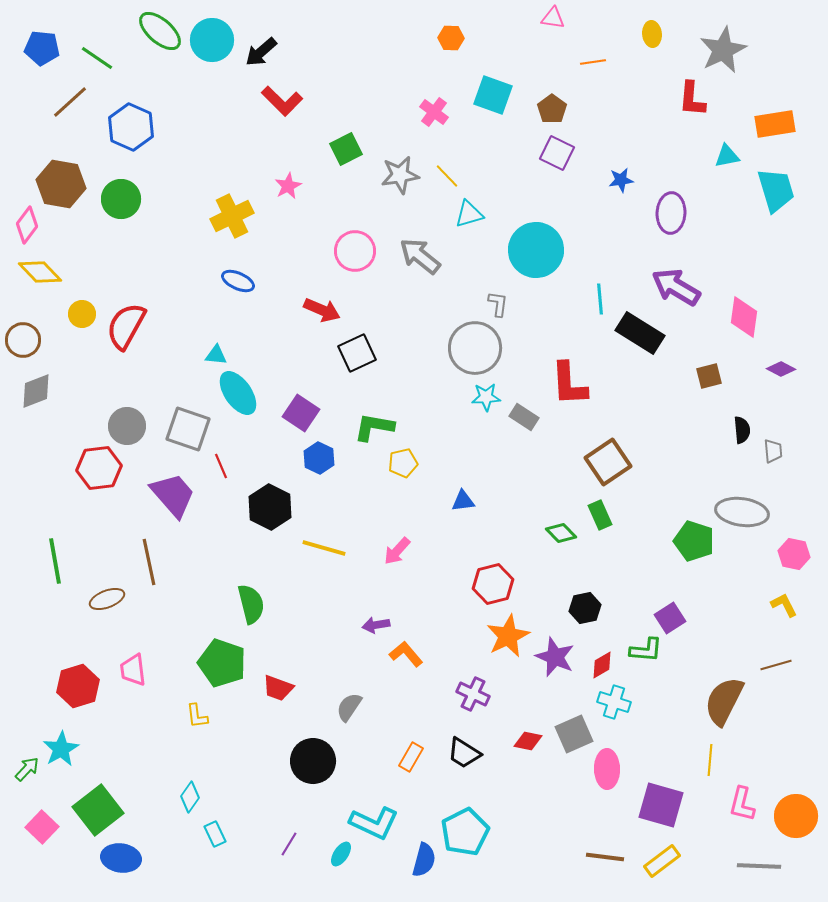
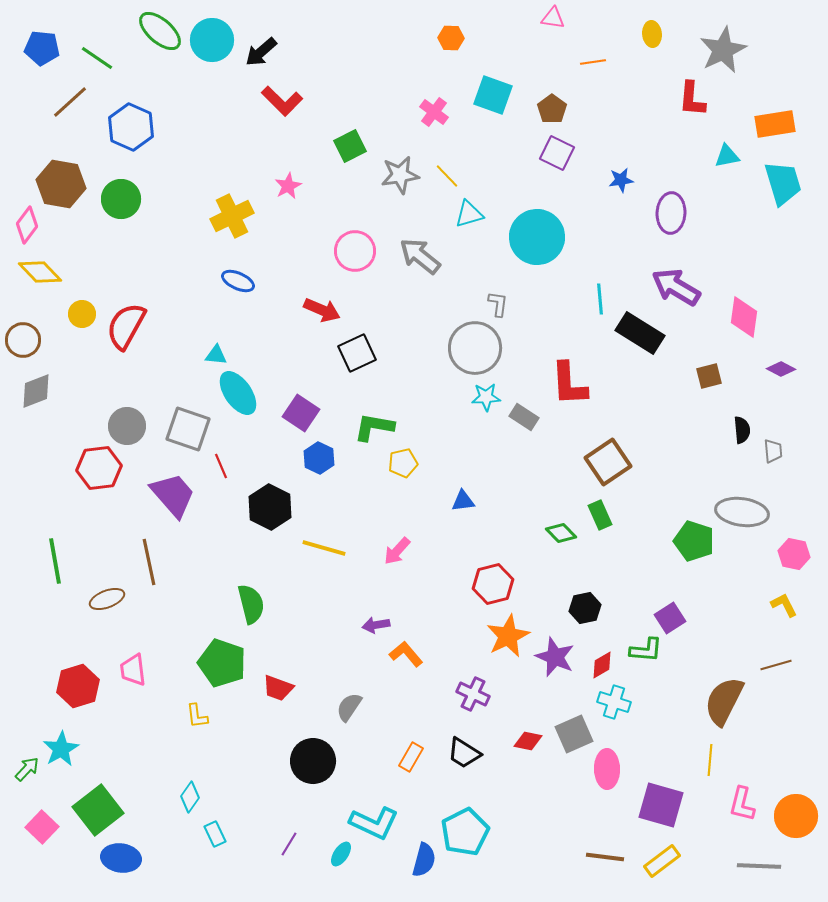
green square at (346, 149): moved 4 px right, 3 px up
cyan trapezoid at (776, 190): moved 7 px right, 7 px up
cyan circle at (536, 250): moved 1 px right, 13 px up
